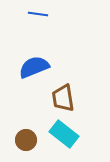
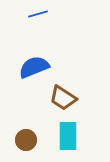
blue line: rotated 24 degrees counterclockwise
brown trapezoid: rotated 48 degrees counterclockwise
cyan rectangle: moved 4 px right, 2 px down; rotated 52 degrees clockwise
